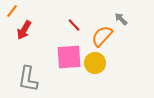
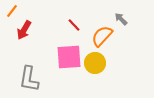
gray L-shape: moved 1 px right
